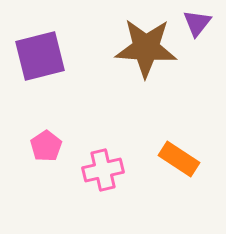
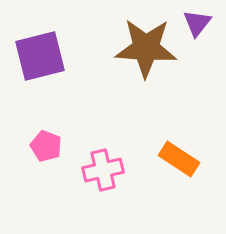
pink pentagon: rotated 16 degrees counterclockwise
